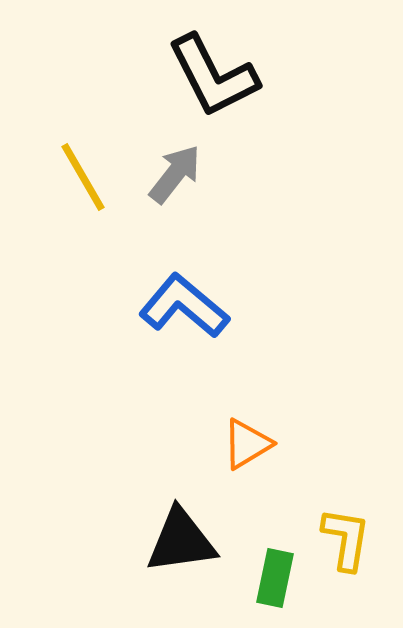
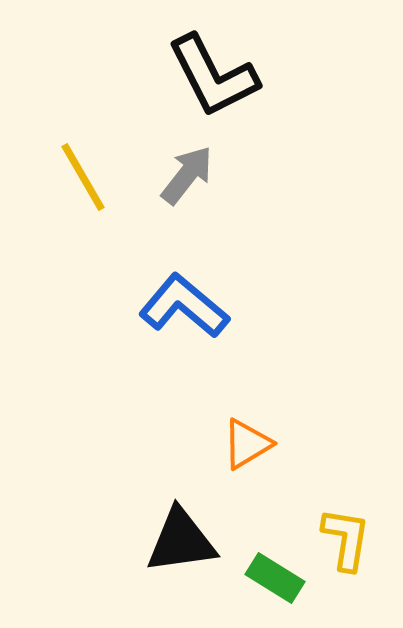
gray arrow: moved 12 px right, 1 px down
green rectangle: rotated 70 degrees counterclockwise
